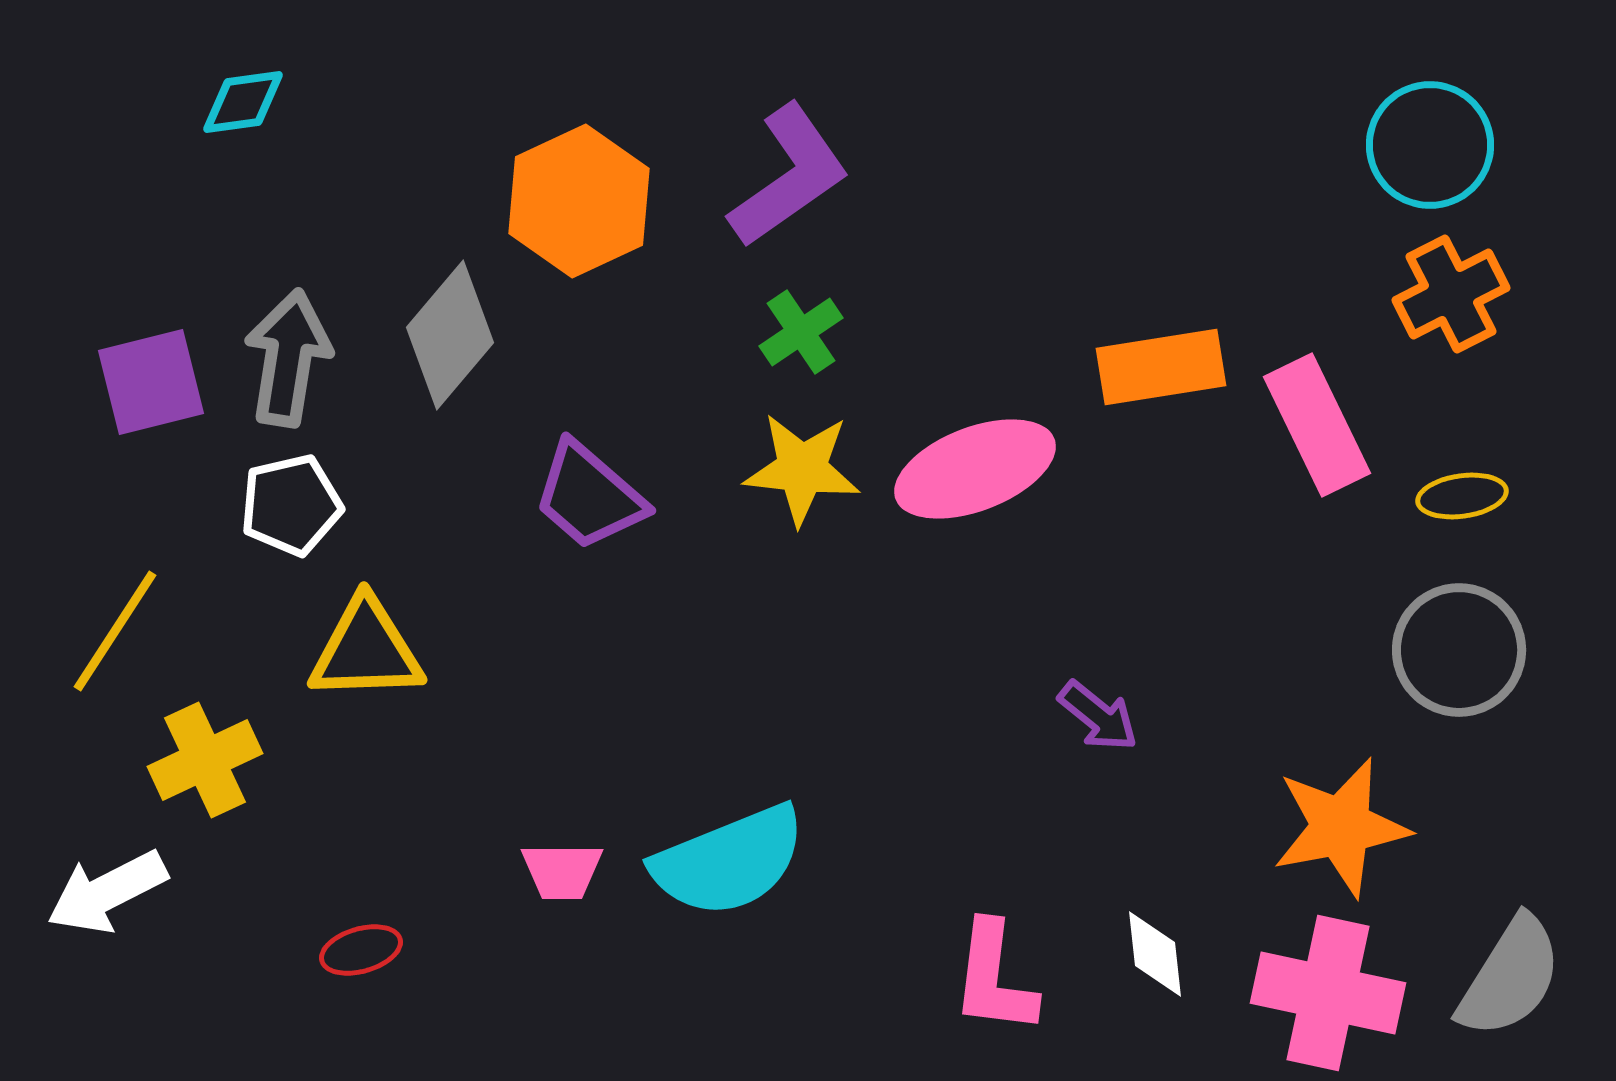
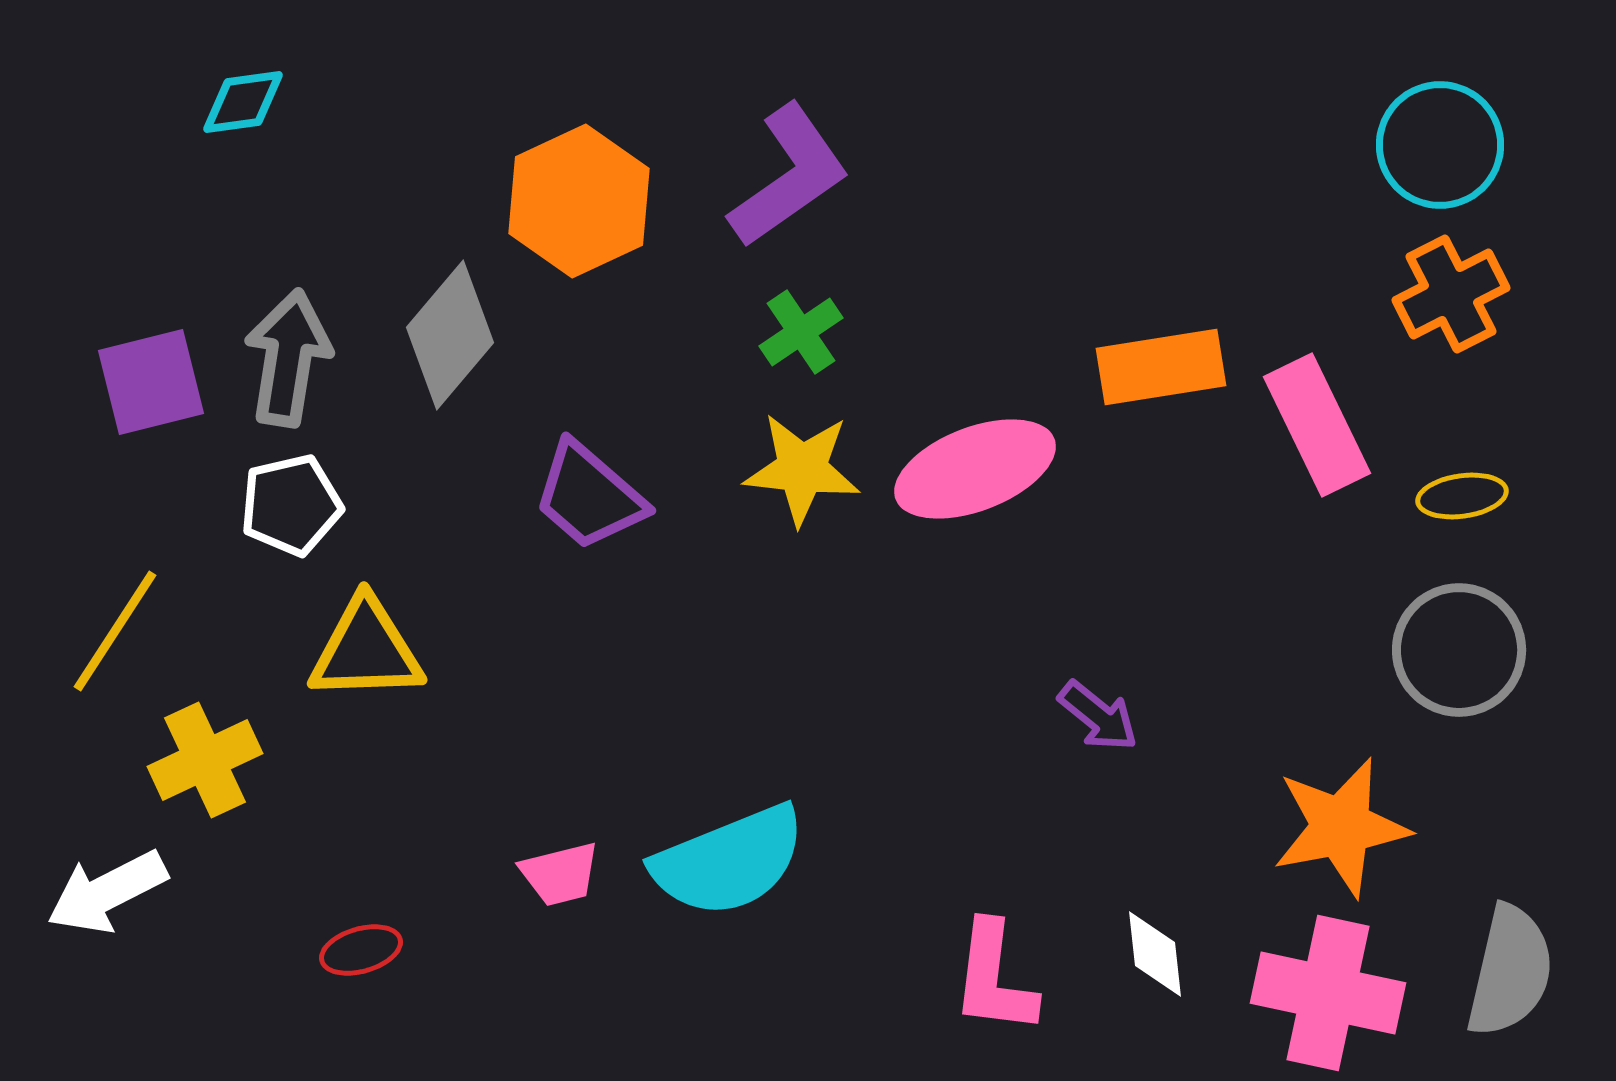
cyan circle: moved 10 px right
pink trapezoid: moved 2 px left, 3 px down; rotated 14 degrees counterclockwise
gray semicircle: moved 6 px up; rotated 19 degrees counterclockwise
